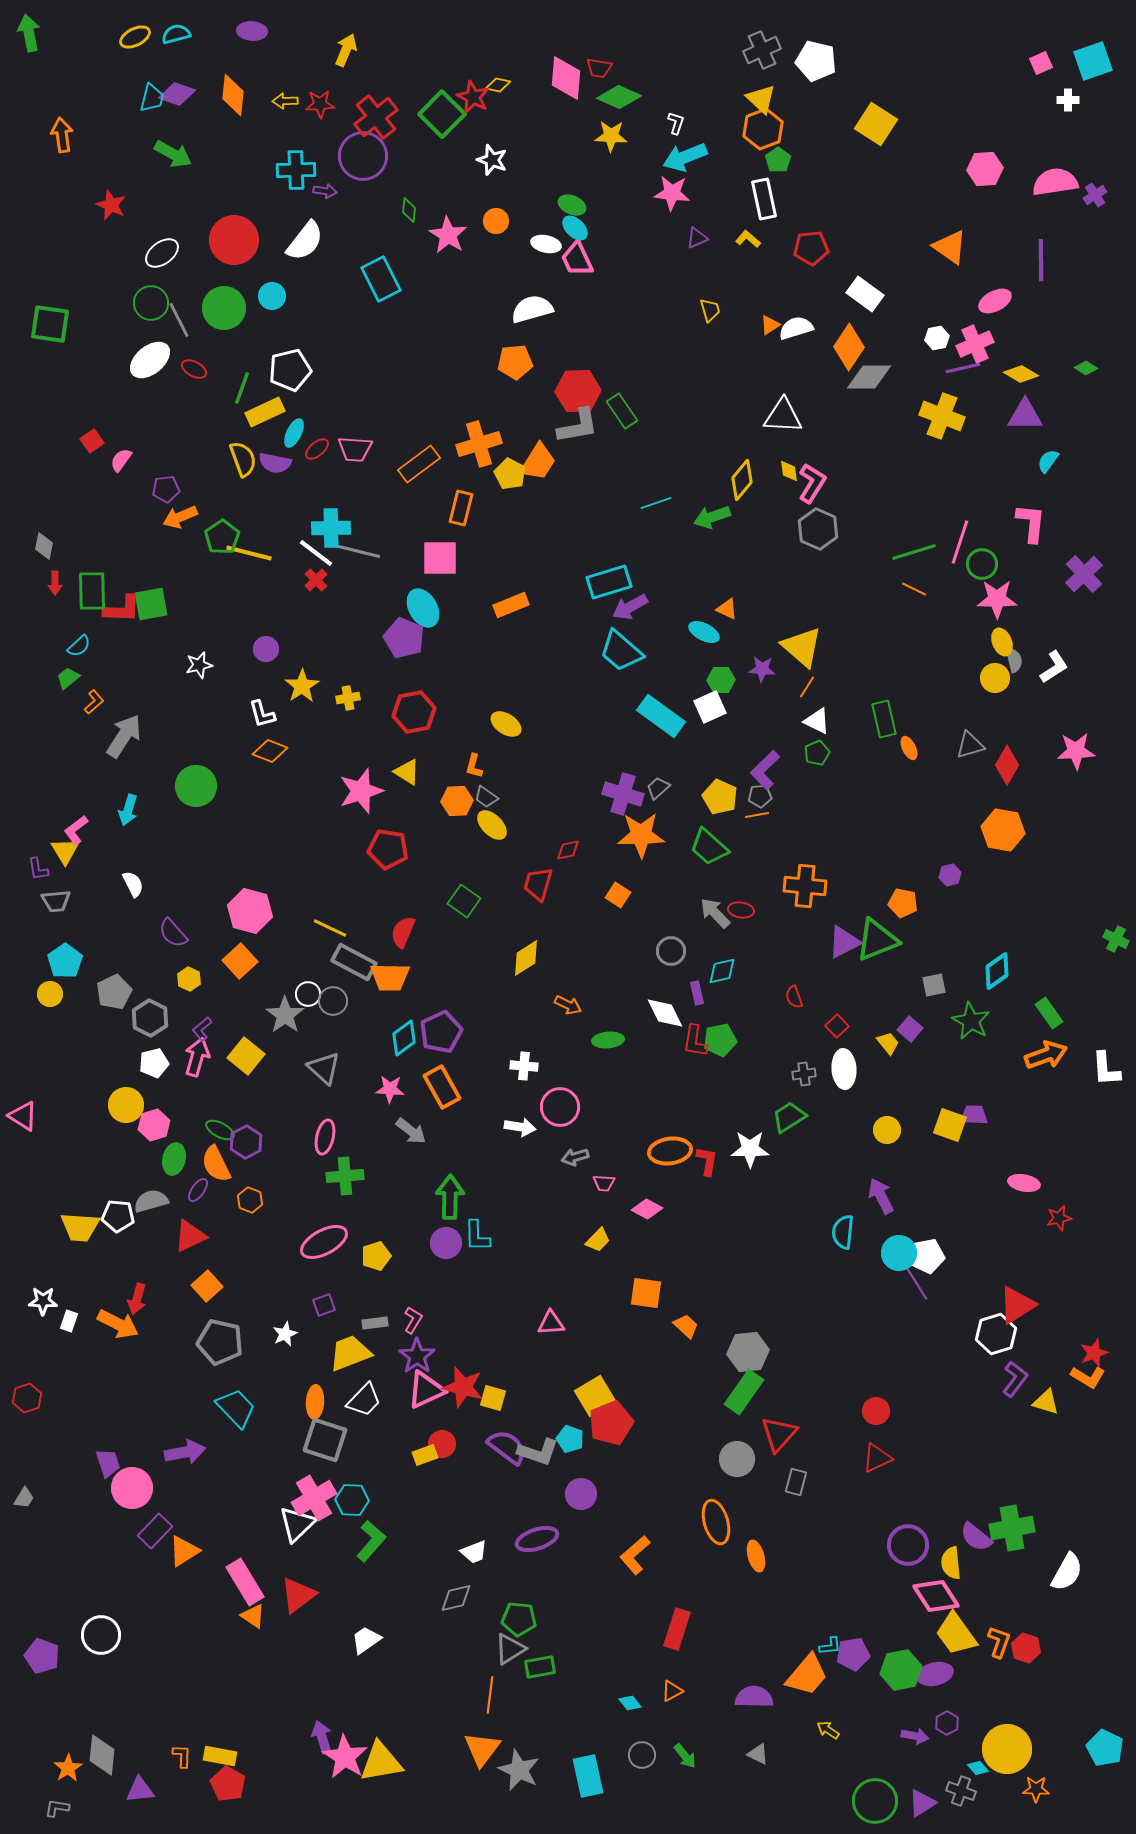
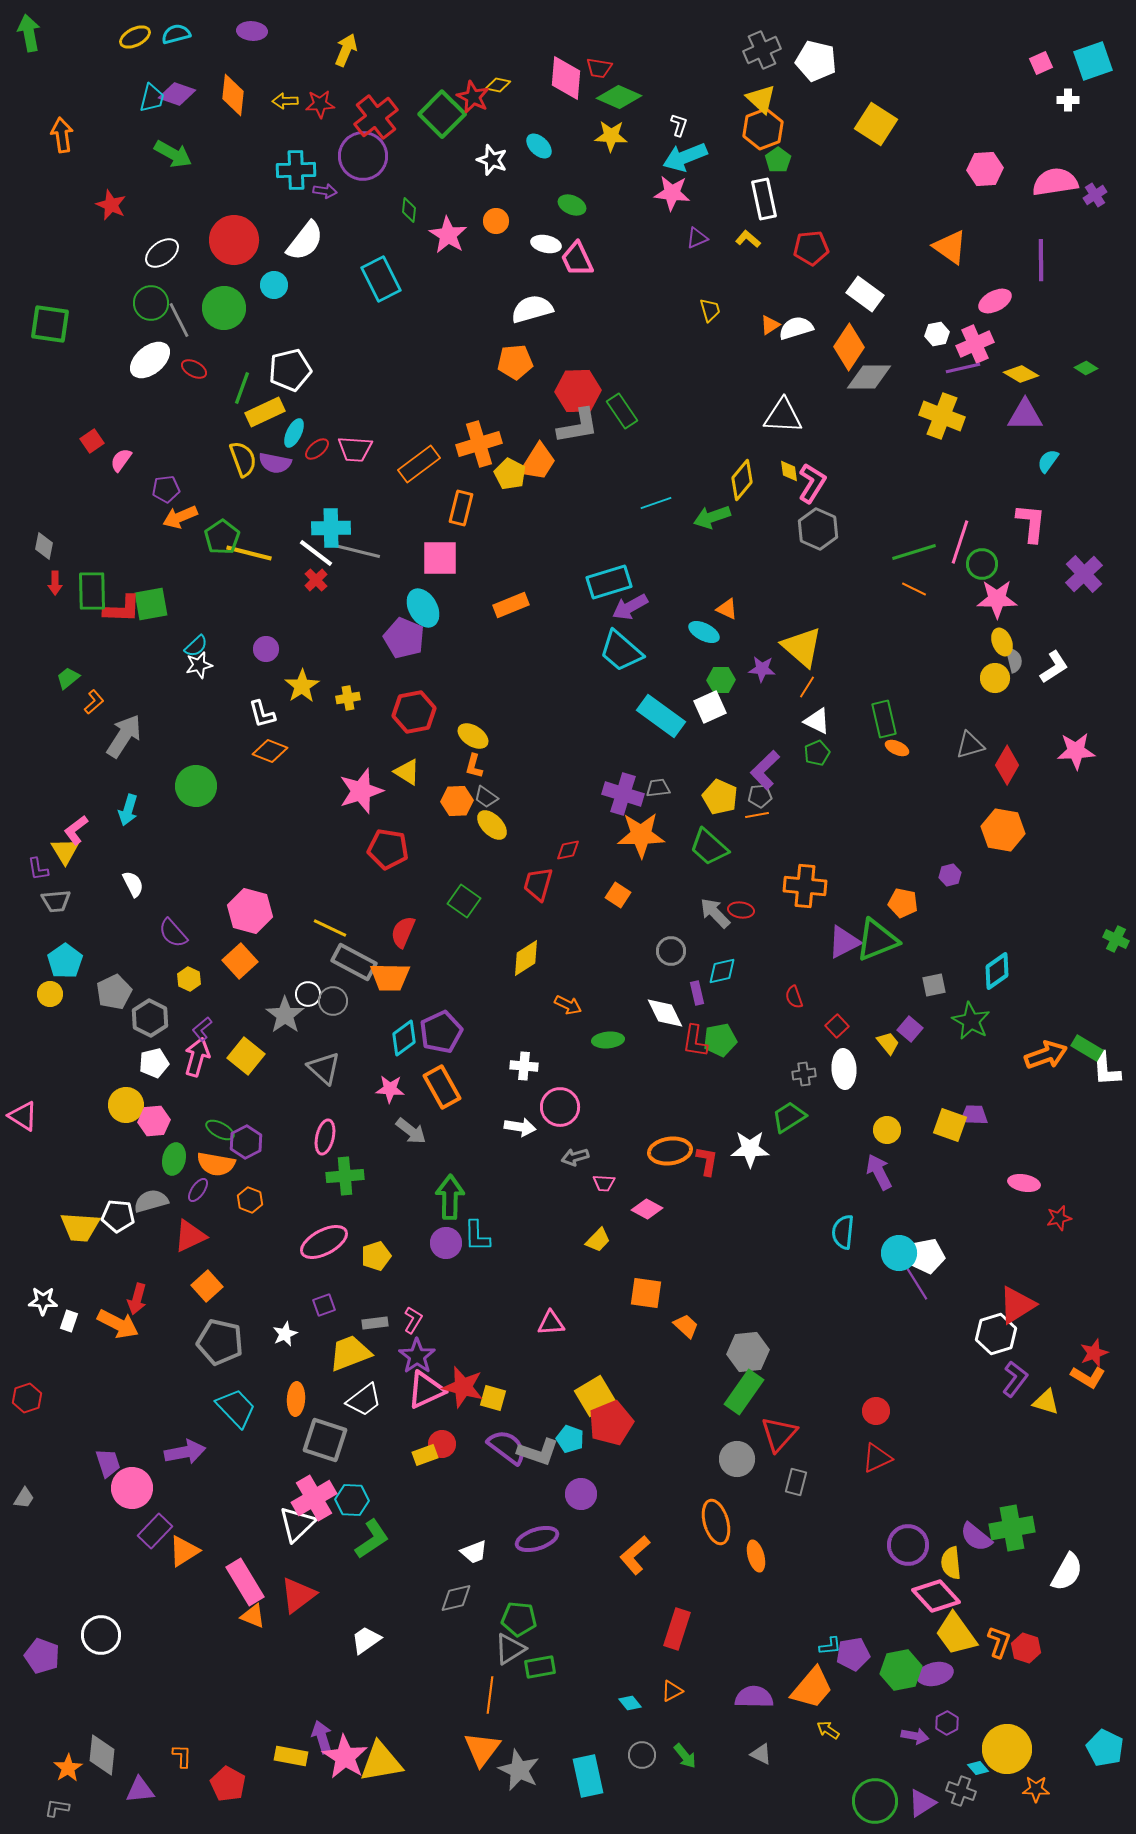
white L-shape at (676, 123): moved 3 px right, 2 px down
cyan ellipse at (575, 228): moved 36 px left, 82 px up
cyan circle at (272, 296): moved 2 px right, 11 px up
white hexagon at (937, 338): moved 4 px up
cyan semicircle at (79, 646): moved 117 px right
yellow ellipse at (506, 724): moved 33 px left, 12 px down
orange ellipse at (909, 748): moved 12 px left; rotated 40 degrees counterclockwise
gray trapezoid at (658, 788): rotated 35 degrees clockwise
green rectangle at (1049, 1013): moved 38 px right, 35 px down; rotated 24 degrees counterclockwise
pink hexagon at (154, 1125): moved 4 px up; rotated 12 degrees clockwise
orange semicircle at (216, 1164): rotated 54 degrees counterclockwise
purple arrow at (881, 1196): moved 2 px left, 24 px up
white trapezoid at (364, 1400): rotated 9 degrees clockwise
orange ellipse at (315, 1402): moved 19 px left, 3 px up
green L-shape at (371, 1541): moved 1 px right, 2 px up; rotated 15 degrees clockwise
pink diamond at (936, 1596): rotated 9 degrees counterclockwise
orange triangle at (253, 1616): rotated 12 degrees counterclockwise
orange trapezoid at (807, 1675): moved 5 px right, 13 px down
gray triangle at (758, 1754): moved 3 px right
yellow rectangle at (220, 1756): moved 71 px right
